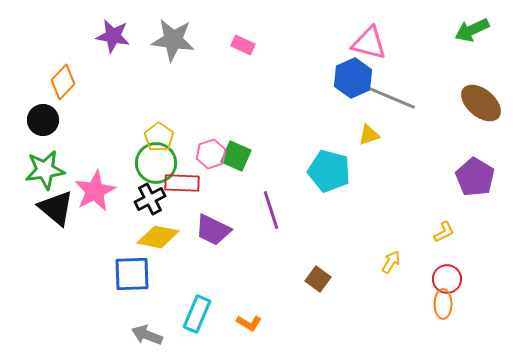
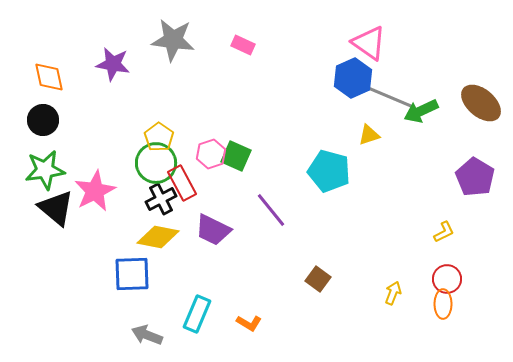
green arrow: moved 51 px left, 81 px down
purple star: moved 28 px down
pink triangle: rotated 21 degrees clockwise
orange diamond: moved 14 px left, 5 px up; rotated 56 degrees counterclockwise
red rectangle: rotated 60 degrees clockwise
black cross: moved 11 px right
purple line: rotated 21 degrees counterclockwise
yellow arrow: moved 2 px right, 31 px down; rotated 10 degrees counterclockwise
